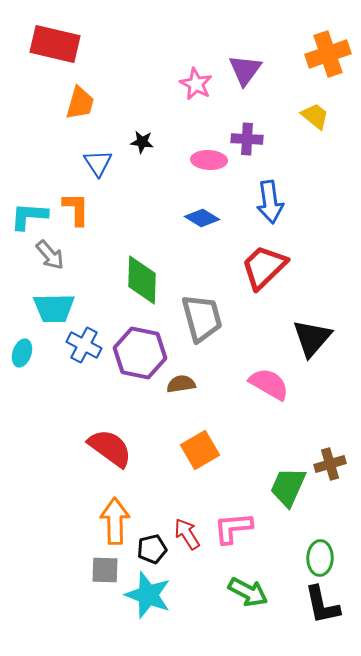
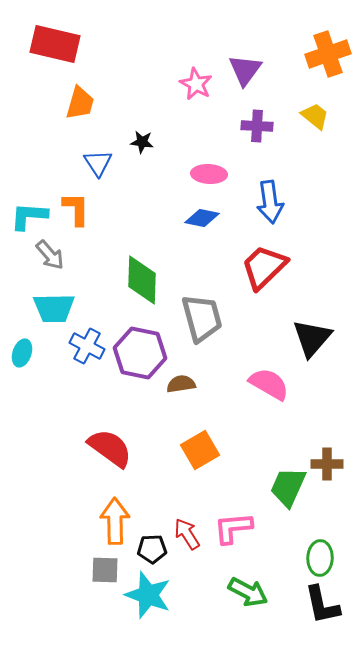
purple cross: moved 10 px right, 13 px up
pink ellipse: moved 14 px down
blue diamond: rotated 20 degrees counterclockwise
blue cross: moved 3 px right, 1 px down
brown cross: moved 3 px left; rotated 16 degrees clockwise
black pentagon: rotated 12 degrees clockwise
